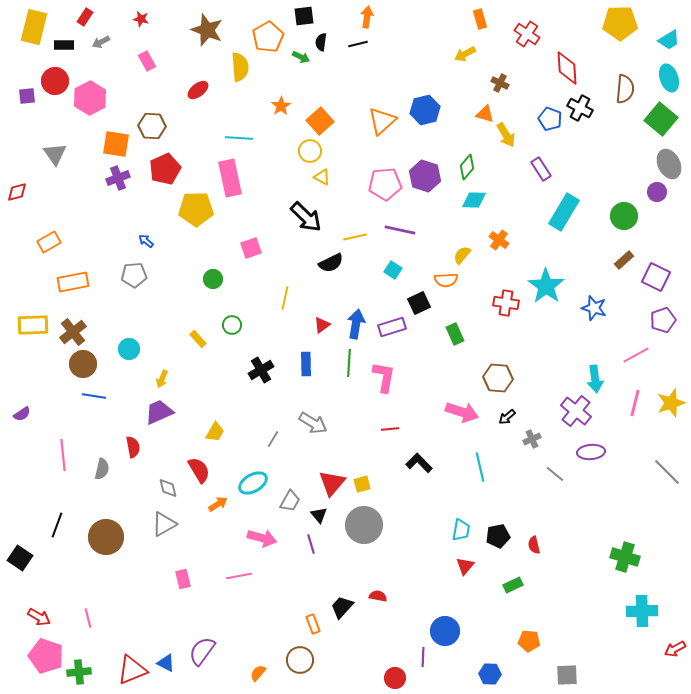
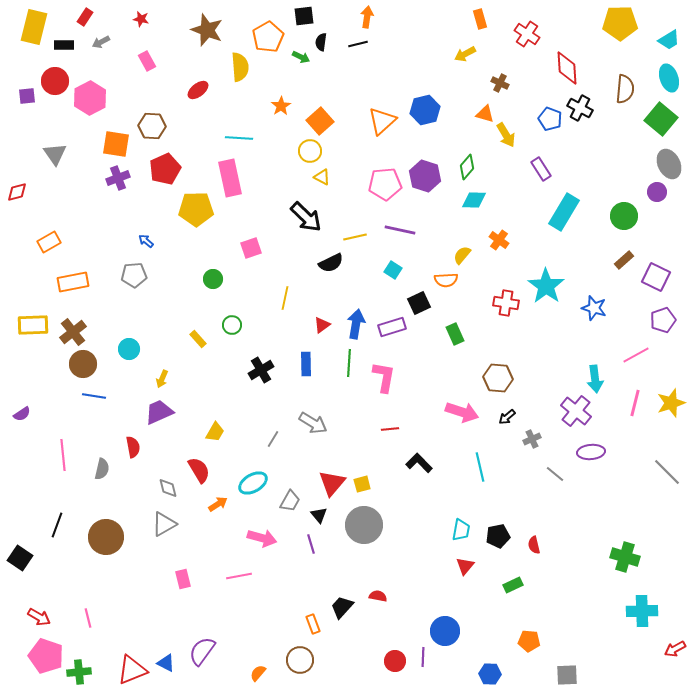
red circle at (395, 678): moved 17 px up
